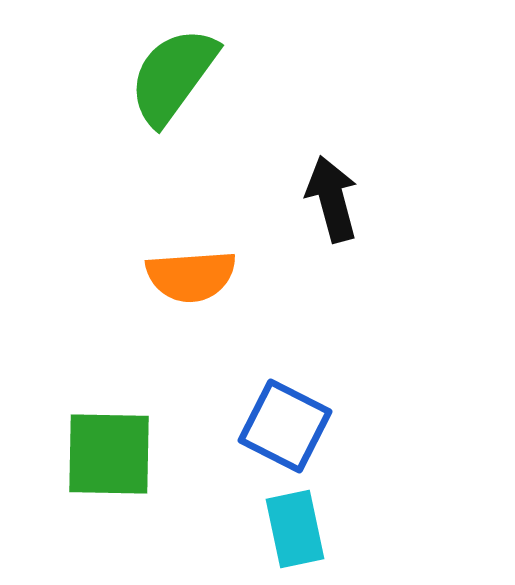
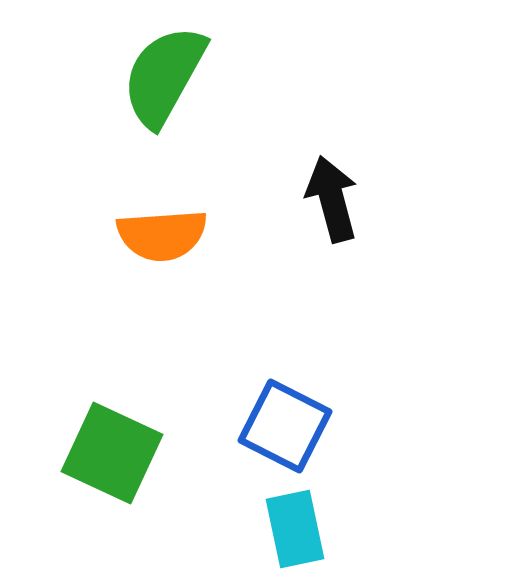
green semicircle: moved 9 px left; rotated 7 degrees counterclockwise
orange semicircle: moved 29 px left, 41 px up
green square: moved 3 px right, 1 px up; rotated 24 degrees clockwise
